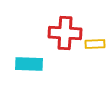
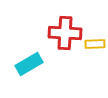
cyan rectangle: rotated 32 degrees counterclockwise
